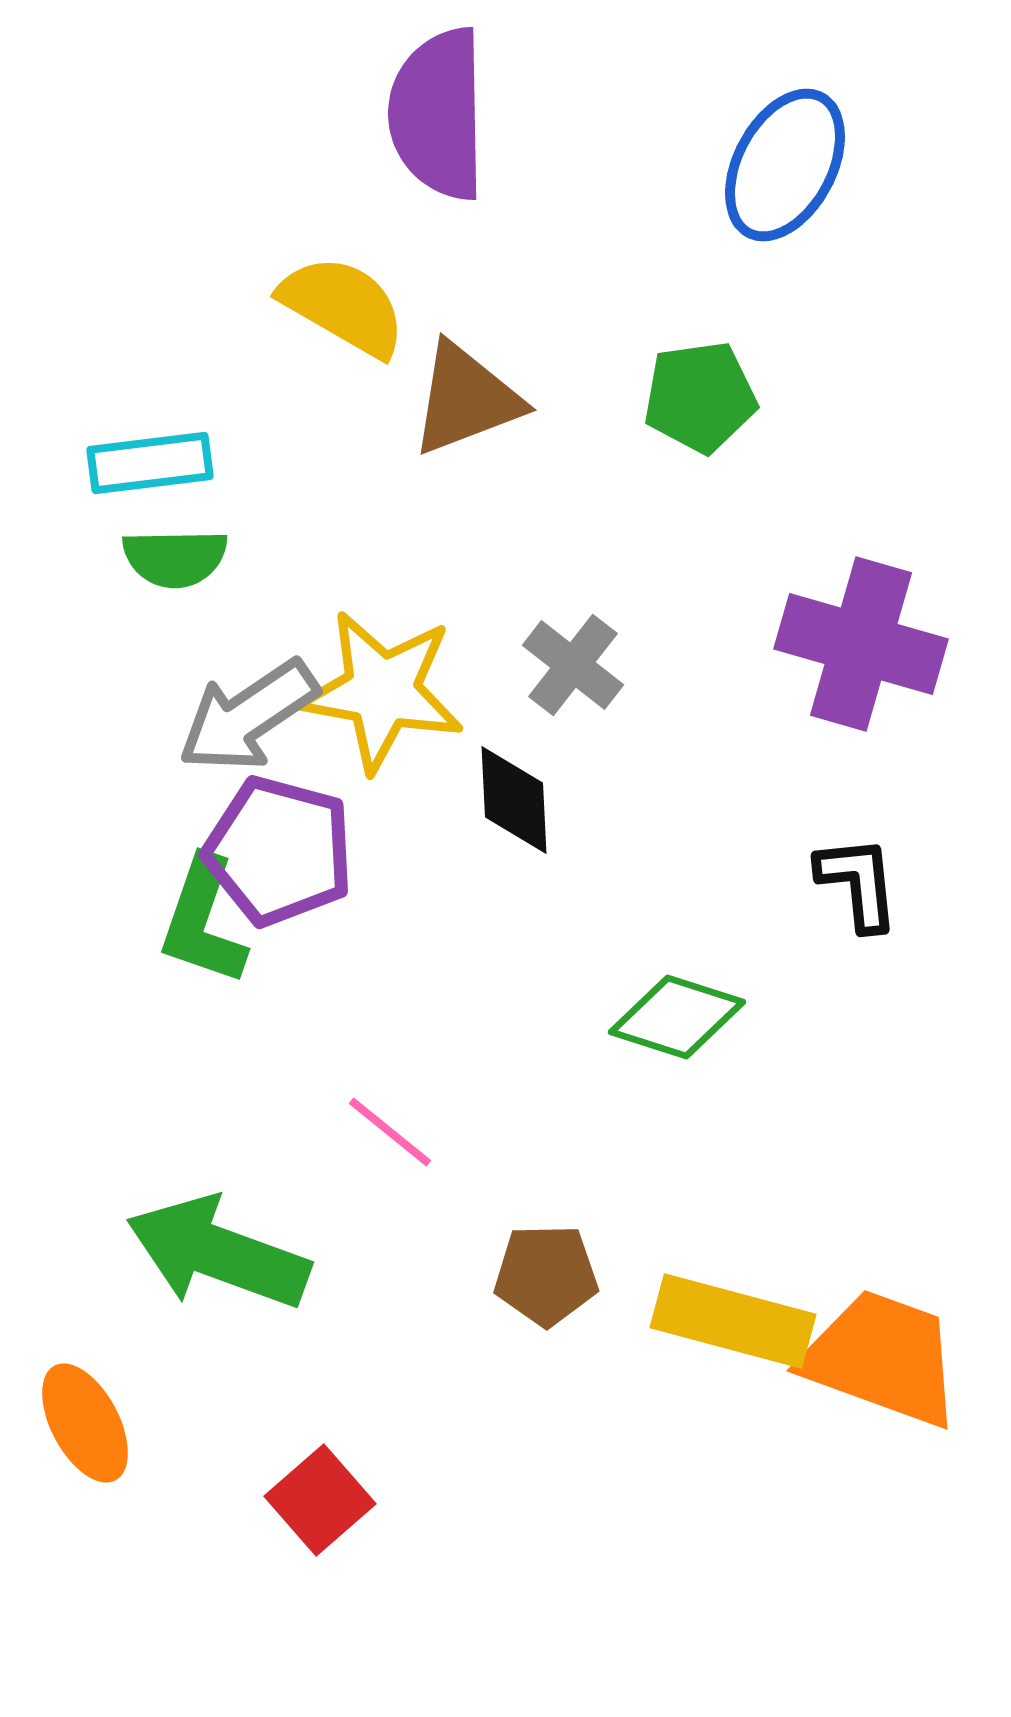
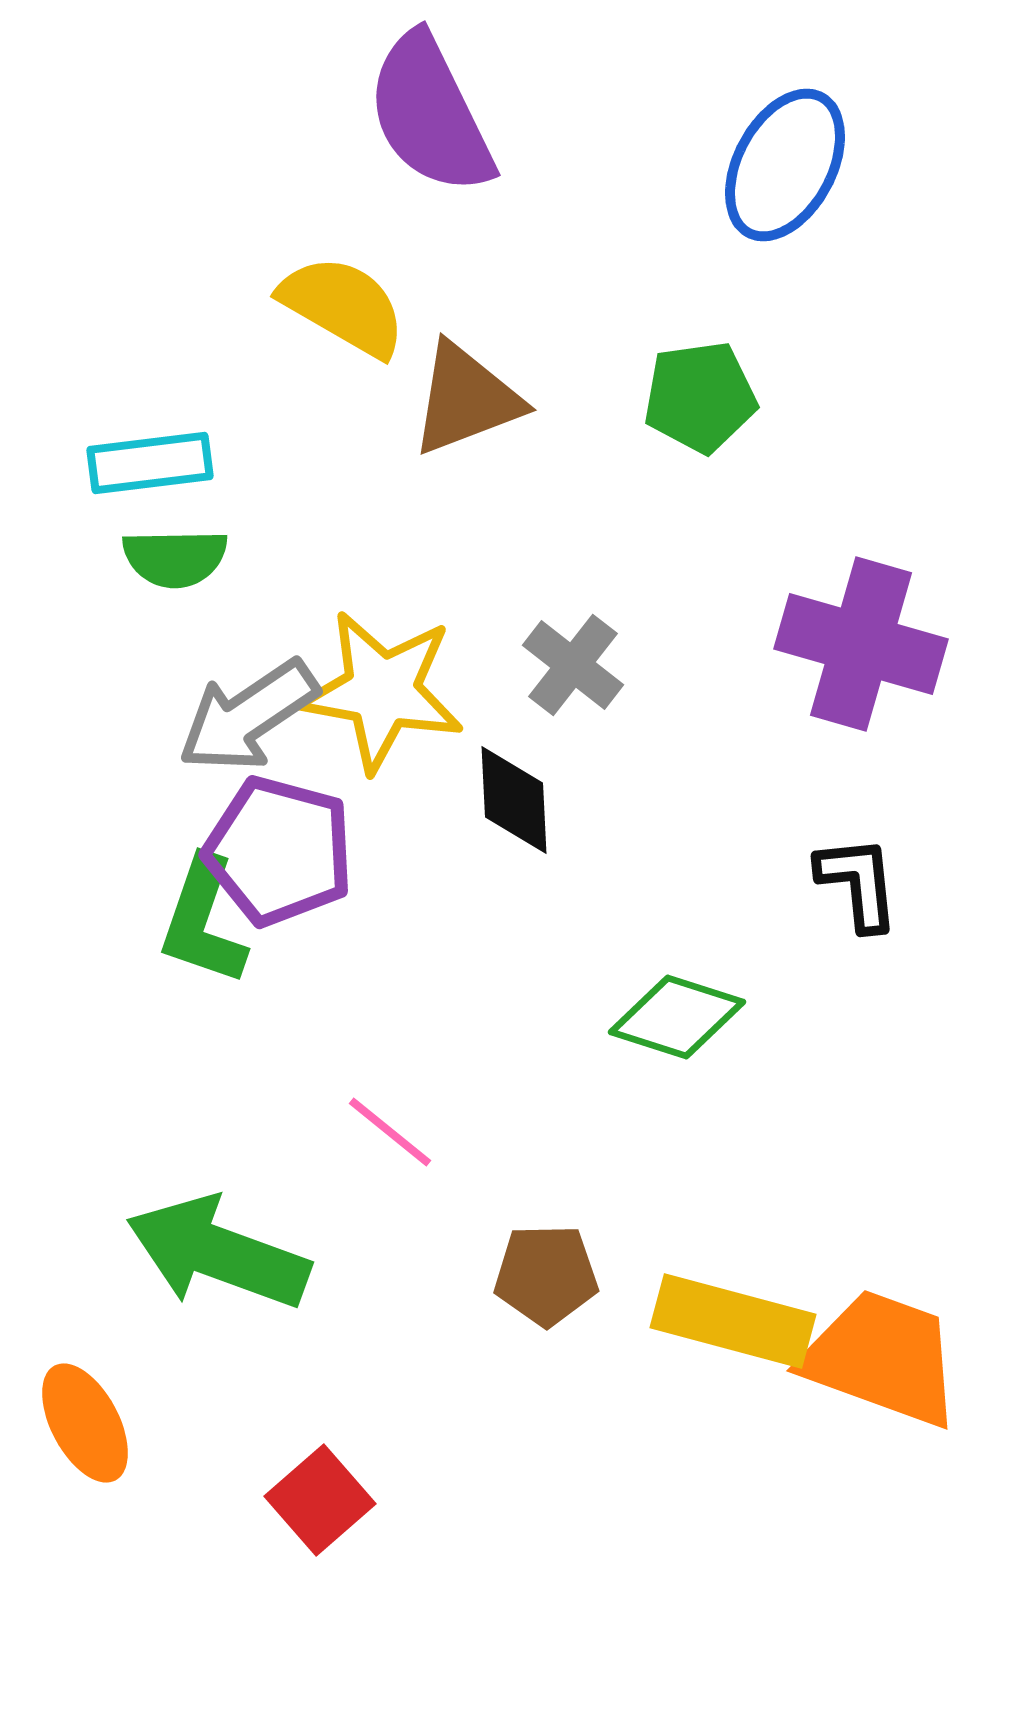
purple semicircle: moved 8 px left; rotated 25 degrees counterclockwise
